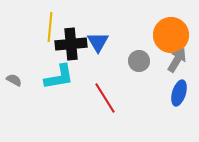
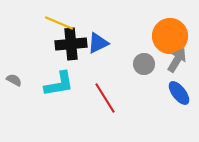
yellow line: moved 9 px right, 4 px up; rotated 72 degrees counterclockwise
orange circle: moved 1 px left, 1 px down
blue triangle: moved 1 px down; rotated 35 degrees clockwise
gray circle: moved 5 px right, 3 px down
cyan L-shape: moved 7 px down
blue ellipse: rotated 55 degrees counterclockwise
